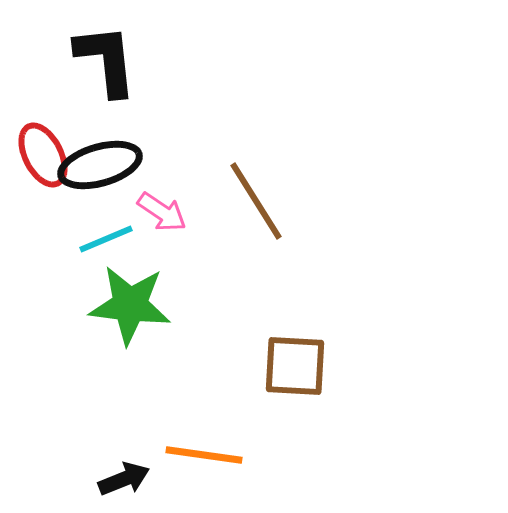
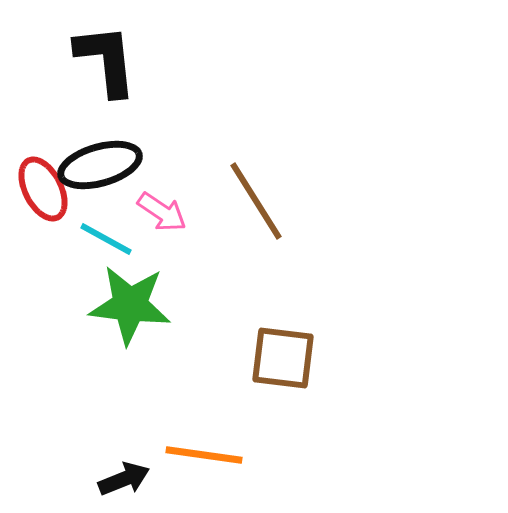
red ellipse: moved 34 px down
cyan line: rotated 52 degrees clockwise
brown square: moved 12 px left, 8 px up; rotated 4 degrees clockwise
